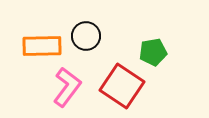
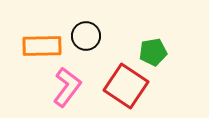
red square: moved 4 px right
